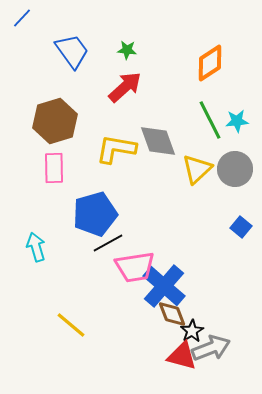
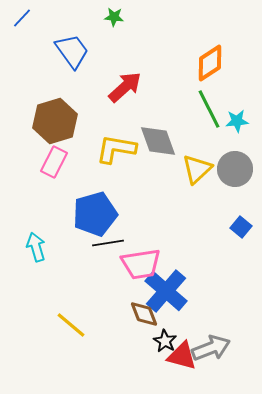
green star: moved 13 px left, 33 px up
green line: moved 1 px left, 11 px up
pink rectangle: moved 6 px up; rotated 28 degrees clockwise
black line: rotated 20 degrees clockwise
pink trapezoid: moved 6 px right, 3 px up
blue cross: moved 2 px right, 5 px down
brown diamond: moved 28 px left
black star: moved 27 px left, 10 px down; rotated 10 degrees counterclockwise
